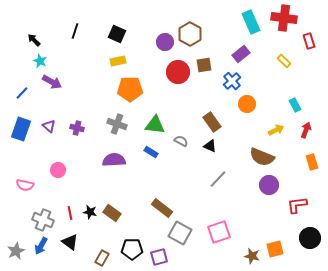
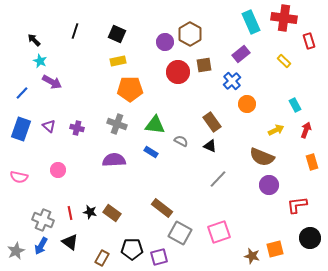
pink semicircle at (25, 185): moved 6 px left, 8 px up
